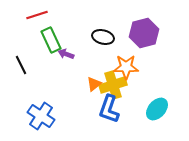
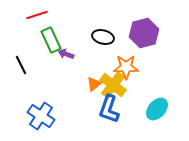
yellow cross: rotated 36 degrees counterclockwise
